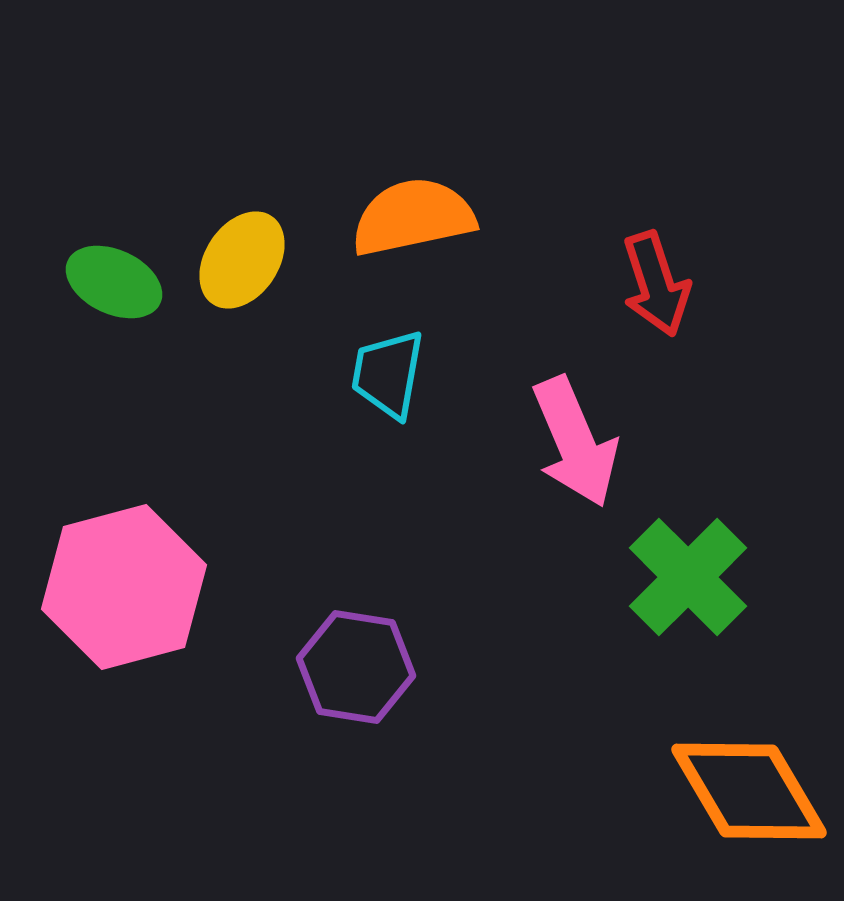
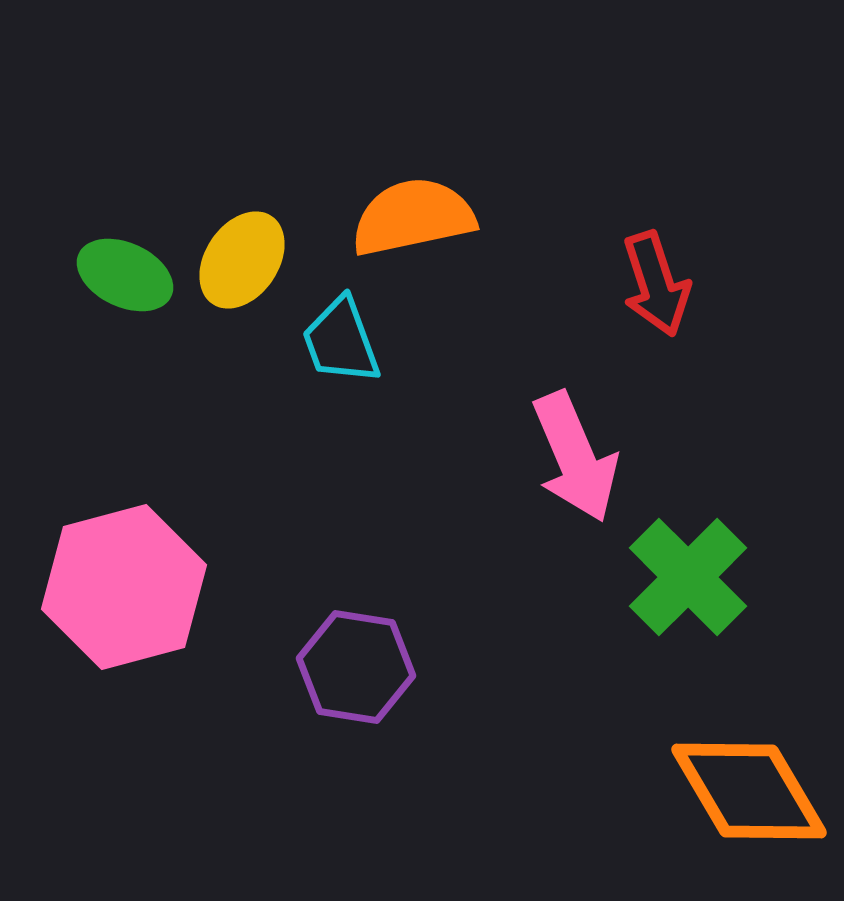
green ellipse: moved 11 px right, 7 px up
cyan trapezoid: moved 47 px left, 33 px up; rotated 30 degrees counterclockwise
pink arrow: moved 15 px down
